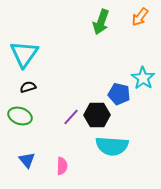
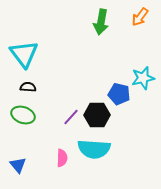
green arrow: rotated 10 degrees counterclockwise
cyan triangle: rotated 12 degrees counterclockwise
cyan star: rotated 25 degrees clockwise
black semicircle: rotated 21 degrees clockwise
green ellipse: moved 3 px right, 1 px up
cyan semicircle: moved 18 px left, 3 px down
blue triangle: moved 9 px left, 5 px down
pink semicircle: moved 8 px up
